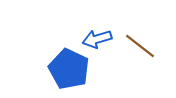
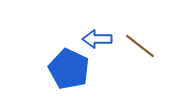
blue arrow: rotated 16 degrees clockwise
